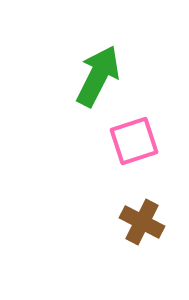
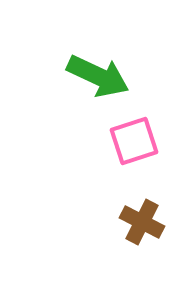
green arrow: rotated 88 degrees clockwise
